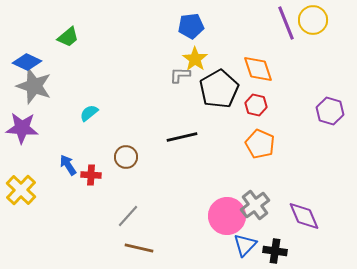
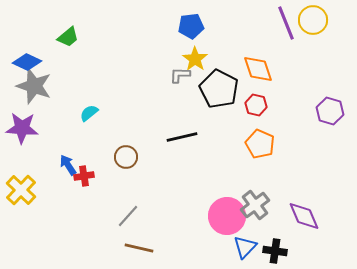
black pentagon: rotated 15 degrees counterclockwise
red cross: moved 7 px left, 1 px down; rotated 12 degrees counterclockwise
blue triangle: moved 2 px down
